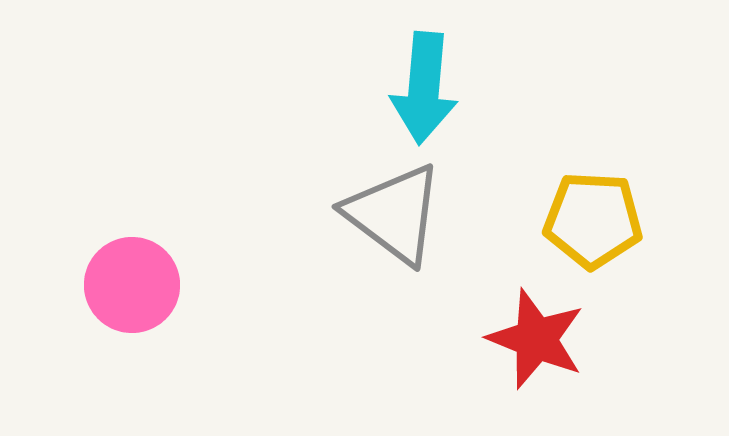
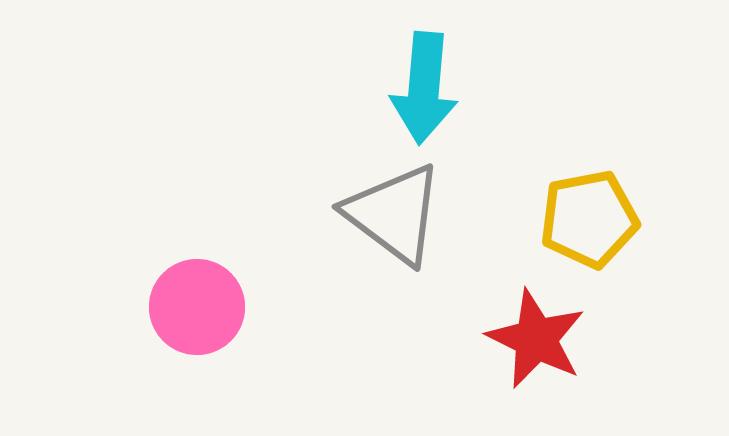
yellow pentagon: moved 4 px left, 1 px up; rotated 14 degrees counterclockwise
pink circle: moved 65 px right, 22 px down
red star: rotated 4 degrees clockwise
